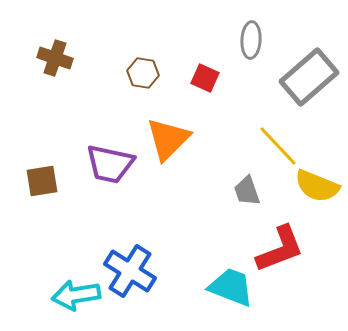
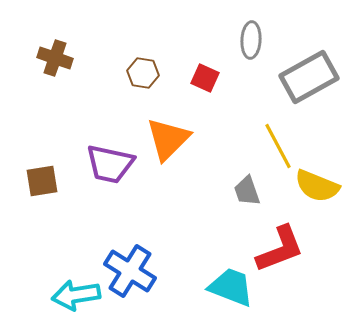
gray rectangle: rotated 12 degrees clockwise
yellow line: rotated 15 degrees clockwise
